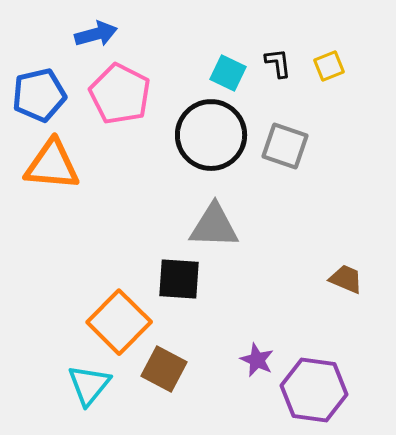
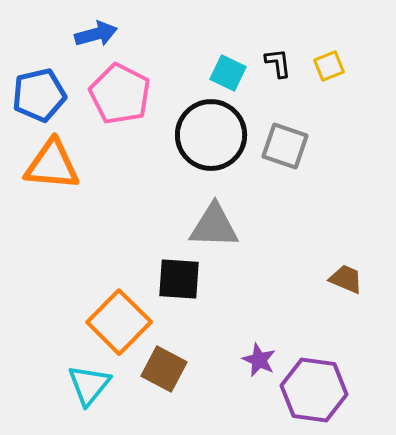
purple star: moved 2 px right
